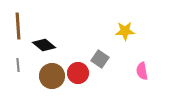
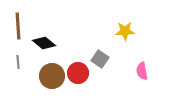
black diamond: moved 2 px up
gray line: moved 3 px up
